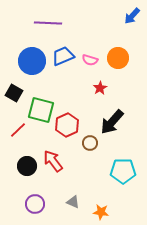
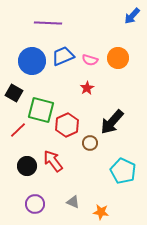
red star: moved 13 px left
cyan pentagon: rotated 25 degrees clockwise
